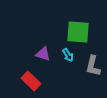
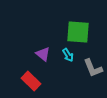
purple triangle: rotated 21 degrees clockwise
gray L-shape: moved 2 px down; rotated 35 degrees counterclockwise
